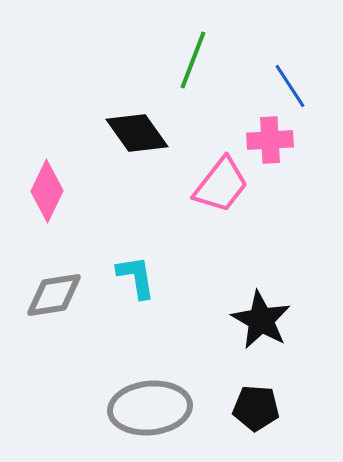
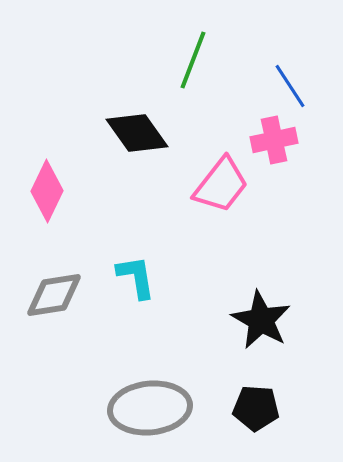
pink cross: moved 4 px right; rotated 9 degrees counterclockwise
